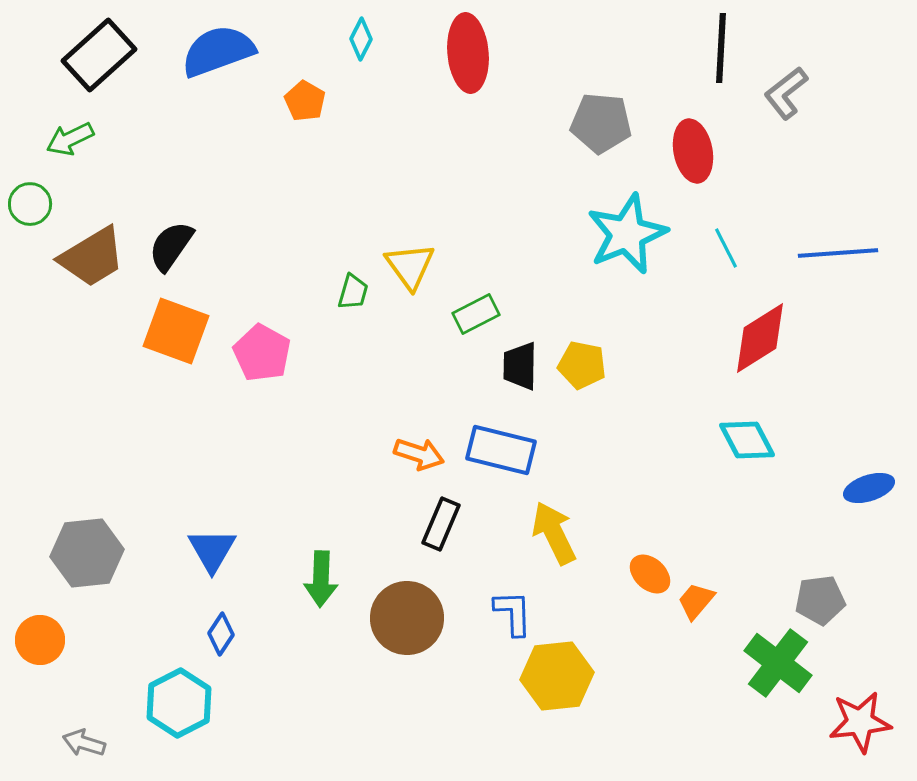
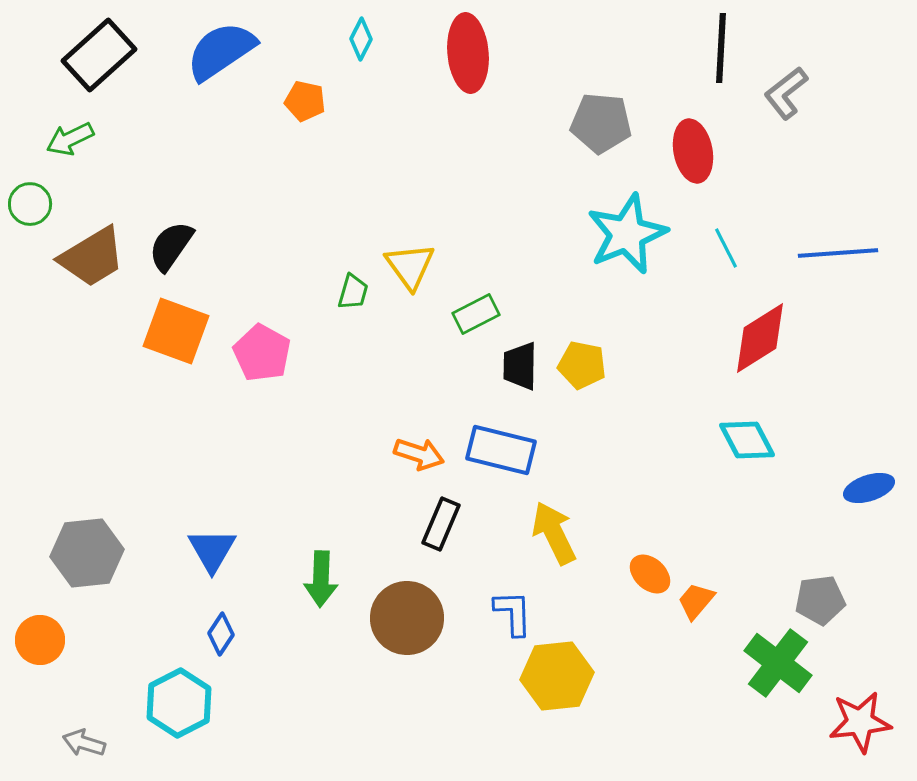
blue semicircle at (218, 51): moved 3 px right; rotated 14 degrees counterclockwise
orange pentagon at (305, 101): rotated 18 degrees counterclockwise
